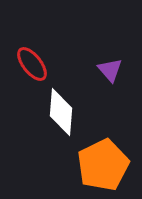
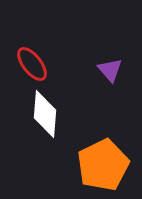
white diamond: moved 16 px left, 2 px down
